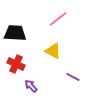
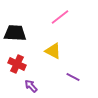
pink line: moved 2 px right, 2 px up
red cross: moved 1 px right
